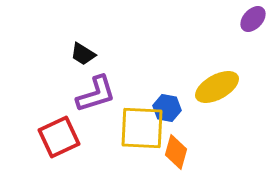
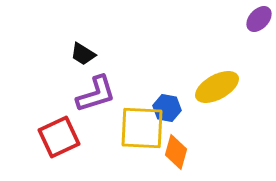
purple ellipse: moved 6 px right
